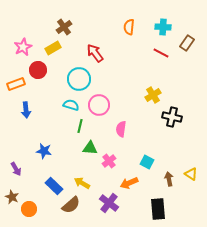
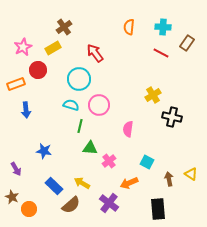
pink semicircle: moved 7 px right
